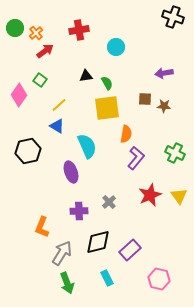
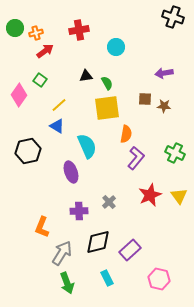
orange cross: rotated 24 degrees clockwise
